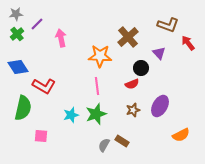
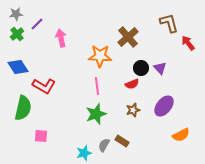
brown L-shape: moved 1 px right, 2 px up; rotated 125 degrees counterclockwise
purple triangle: moved 1 px right, 15 px down
purple ellipse: moved 4 px right; rotated 10 degrees clockwise
cyan star: moved 13 px right, 38 px down
